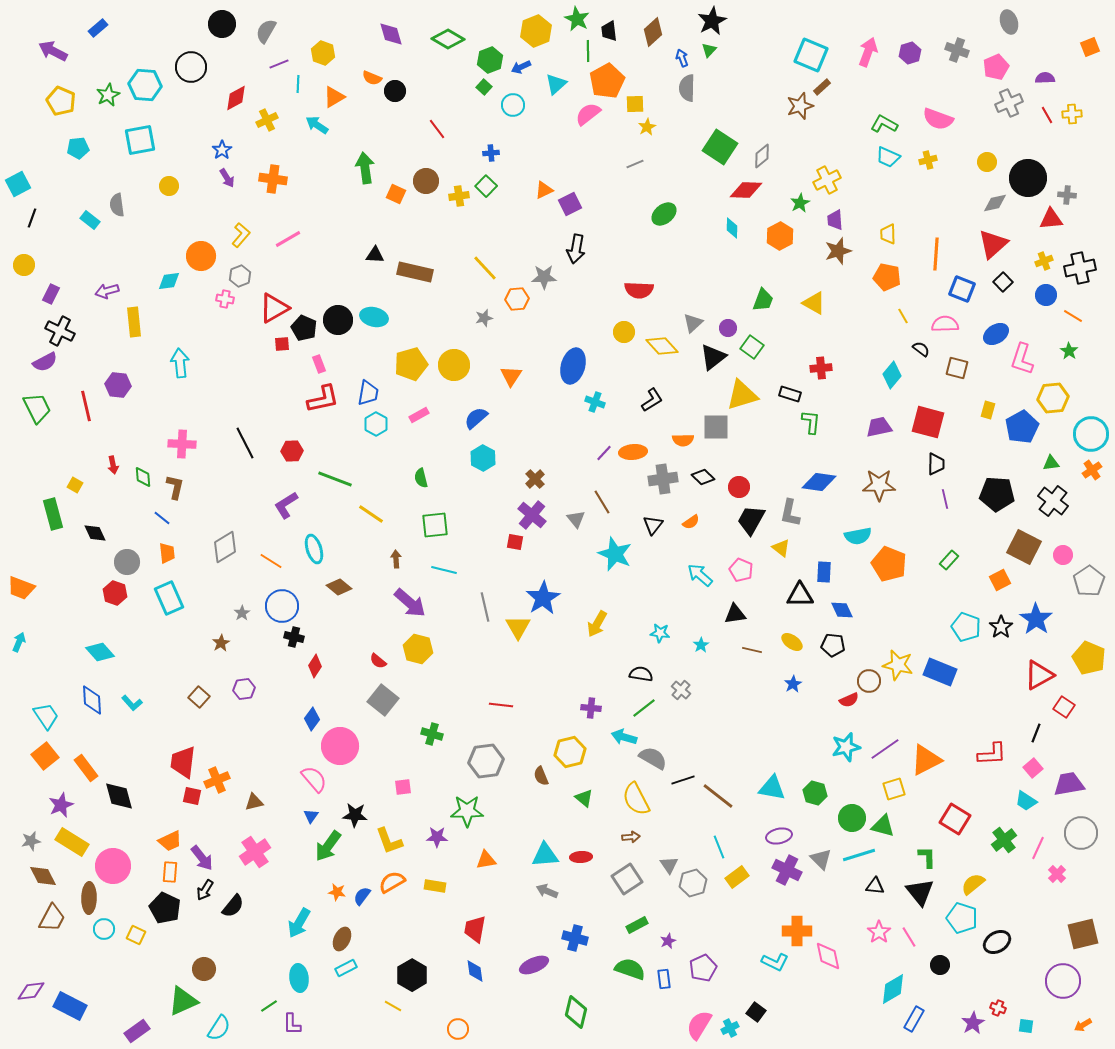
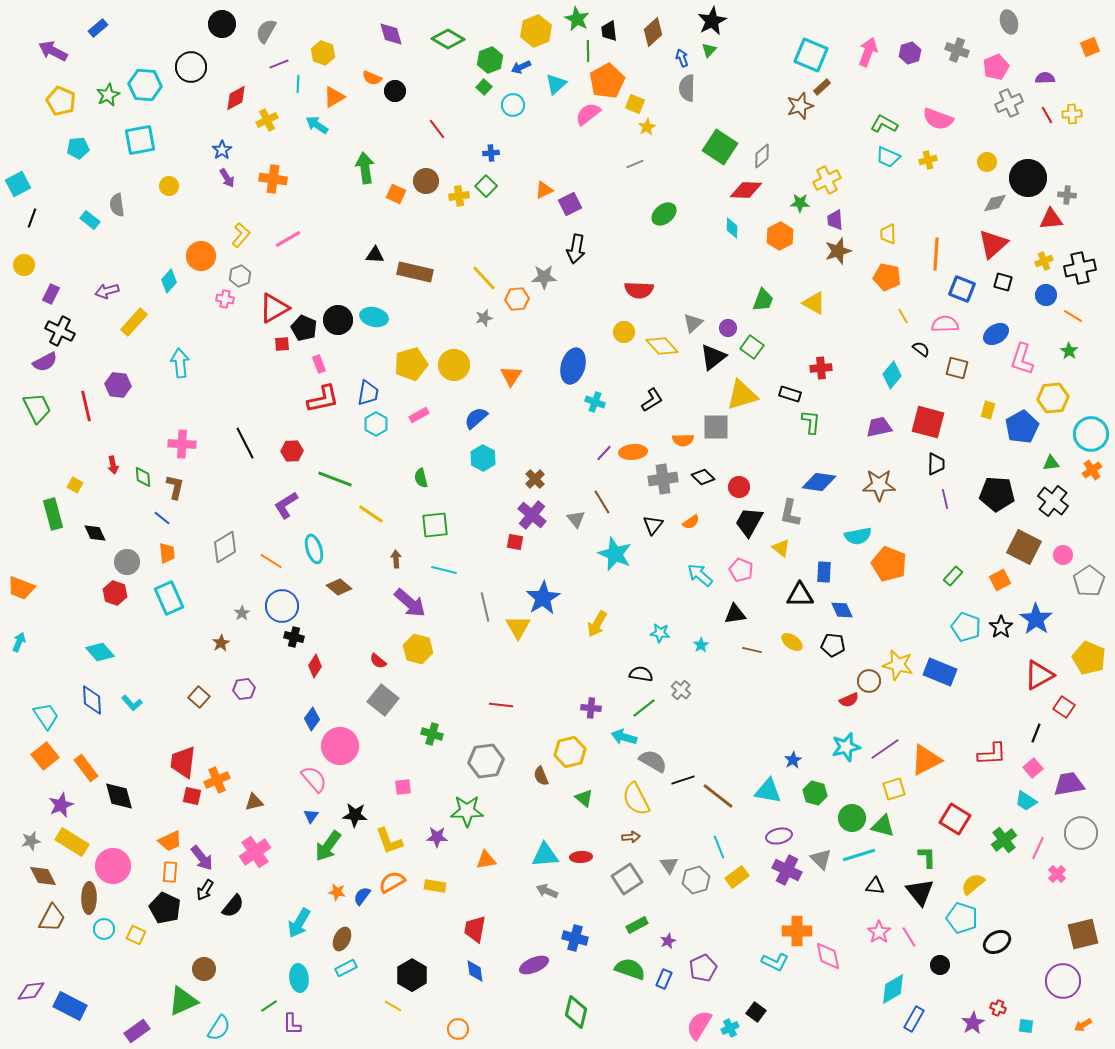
yellow square at (635, 104): rotated 24 degrees clockwise
green star at (800, 203): rotated 30 degrees clockwise
yellow line at (485, 268): moved 1 px left, 10 px down
cyan diamond at (169, 281): rotated 40 degrees counterclockwise
black square at (1003, 282): rotated 30 degrees counterclockwise
yellow rectangle at (134, 322): rotated 48 degrees clockwise
black trapezoid at (751, 520): moved 2 px left, 2 px down
green rectangle at (949, 560): moved 4 px right, 16 px down
blue star at (793, 684): moved 76 px down
gray semicircle at (653, 758): moved 3 px down
cyan triangle at (772, 788): moved 4 px left, 3 px down
gray hexagon at (693, 883): moved 3 px right, 3 px up
blue rectangle at (664, 979): rotated 30 degrees clockwise
